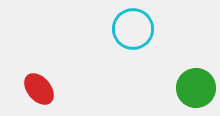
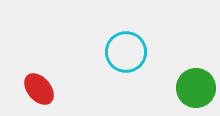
cyan circle: moved 7 px left, 23 px down
